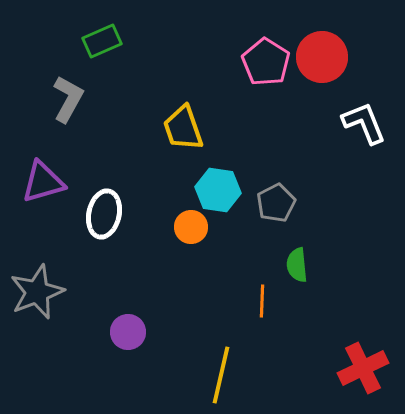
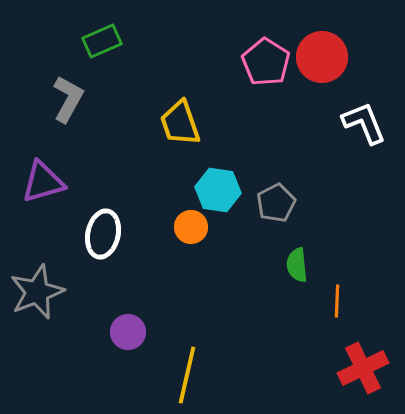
yellow trapezoid: moved 3 px left, 5 px up
white ellipse: moved 1 px left, 20 px down
orange line: moved 75 px right
yellow line: moved 34 px left
